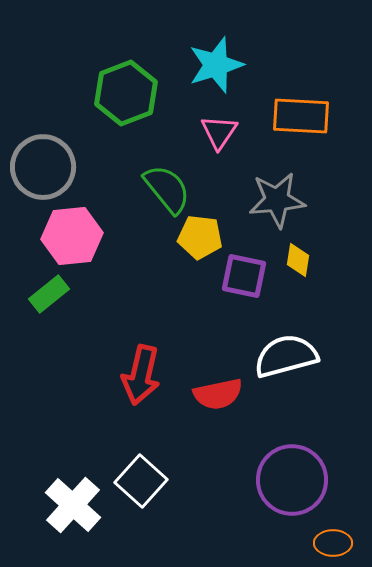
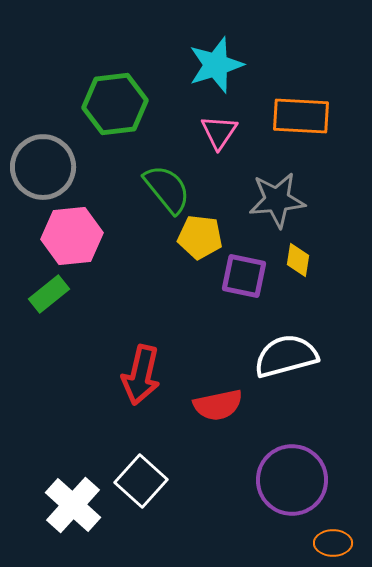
green hexagon: moved 11 px left, 11 px down; rotated 14 degrees clockwise
red semicircle: moved 11 px down
